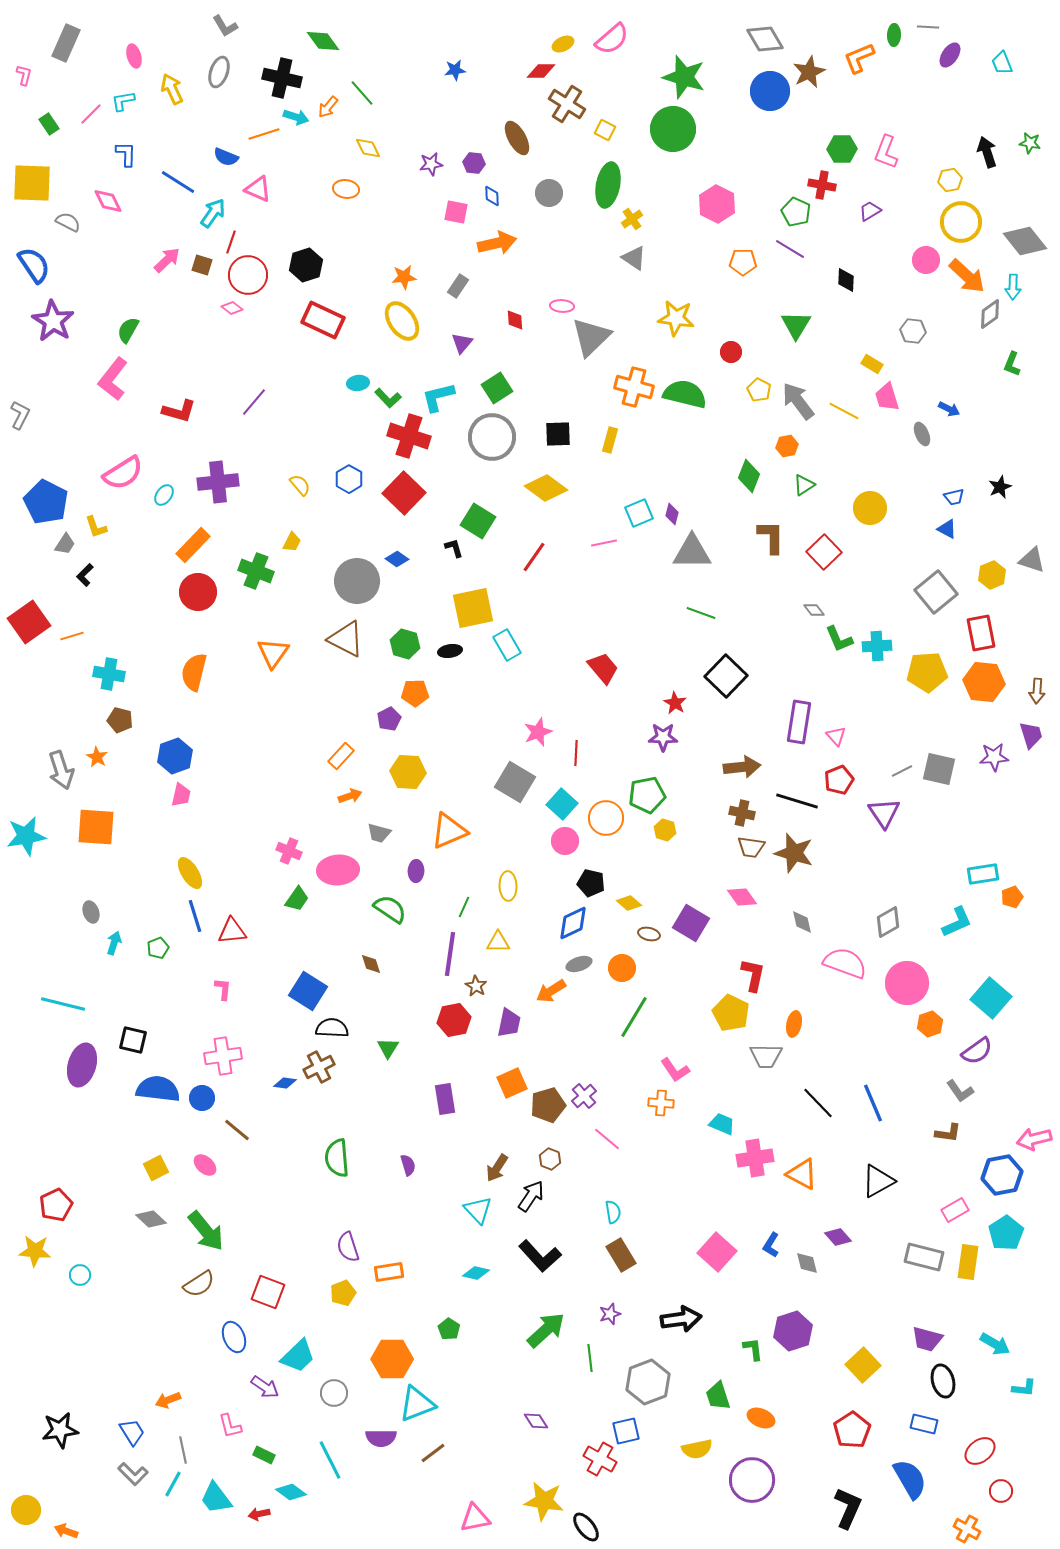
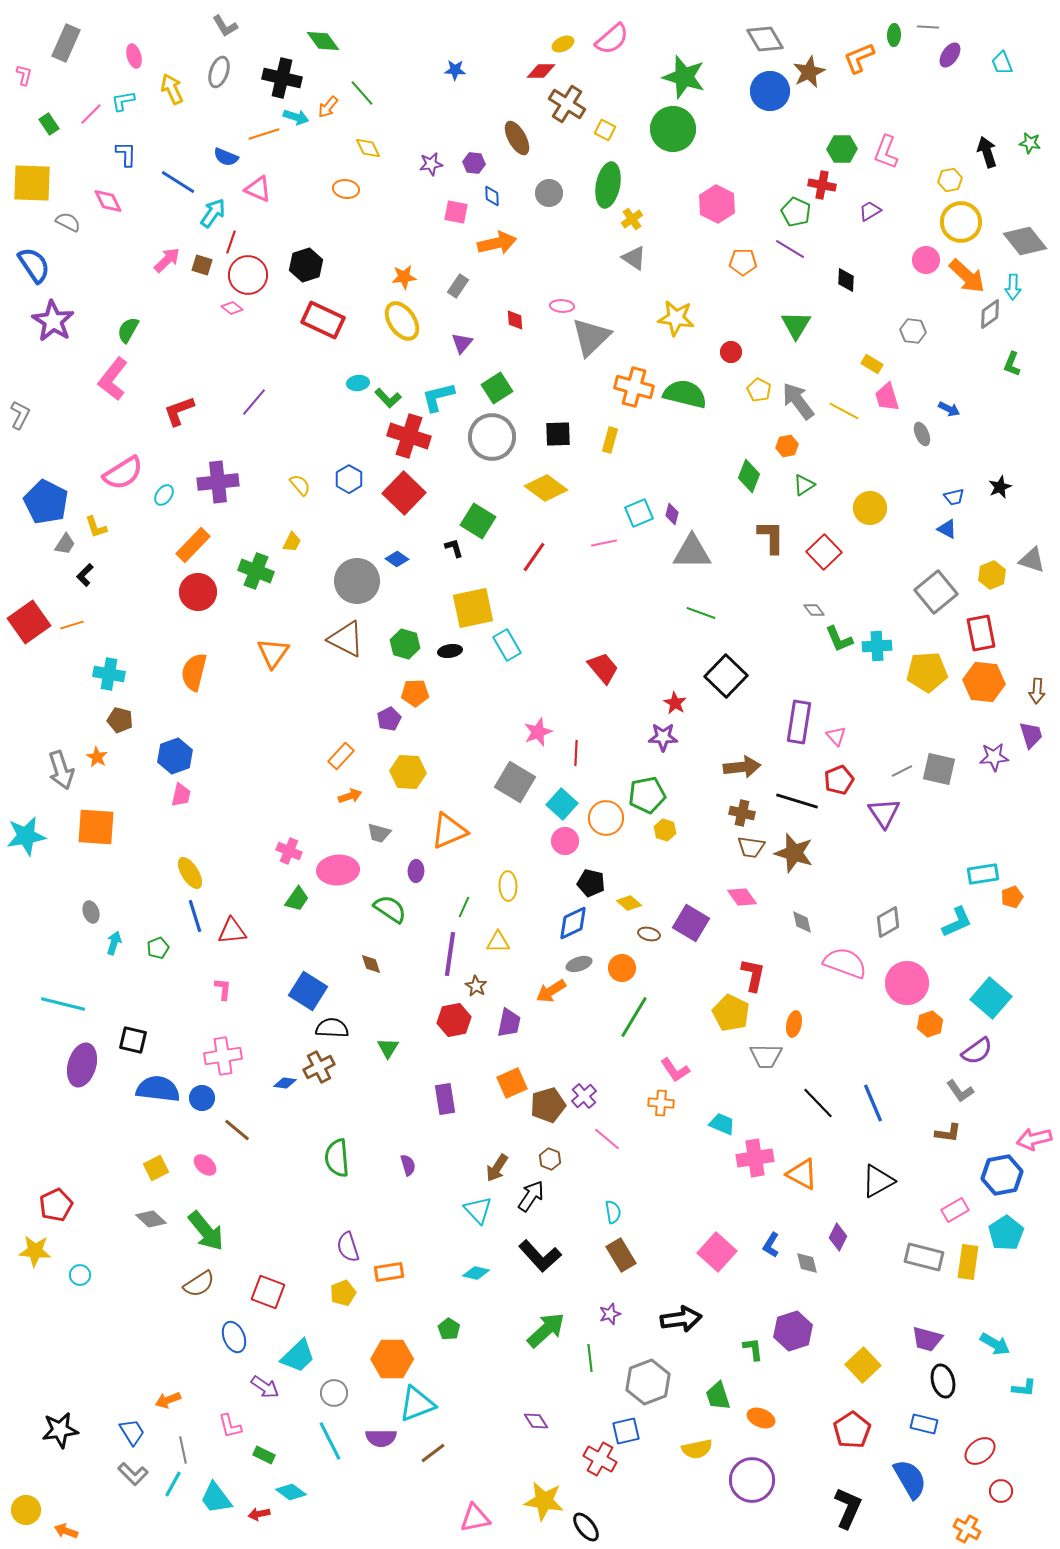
blue star at (455, 70): rotated 10 degrees clockwise
red L-shape at (179, 411): rotated 144 degrees clockwise
orange line at (72, 636): moved 11 px up
purple diamond at (838, 1237): rotated 68 degrees clockwise
cyan line at (330, 1460): moved 19 px up
